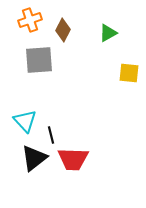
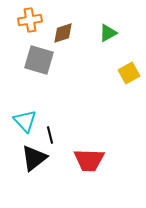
orange cross: rotated 10 degrees clockwise
brown diamond: moved 3 px down; rotated 45 degrees clockwise
gray square: rotated 20 degrees clockwise
yellow square: rotated 35 degrees counterclockwise
black line: moved 1 px left
red trapezoid: moved 16 px right, 1 px down
